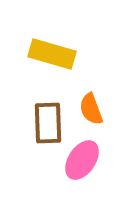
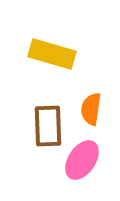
orange semicircle: rotated 28 degrees clockwise
brown rectangle: moved 3 px down
